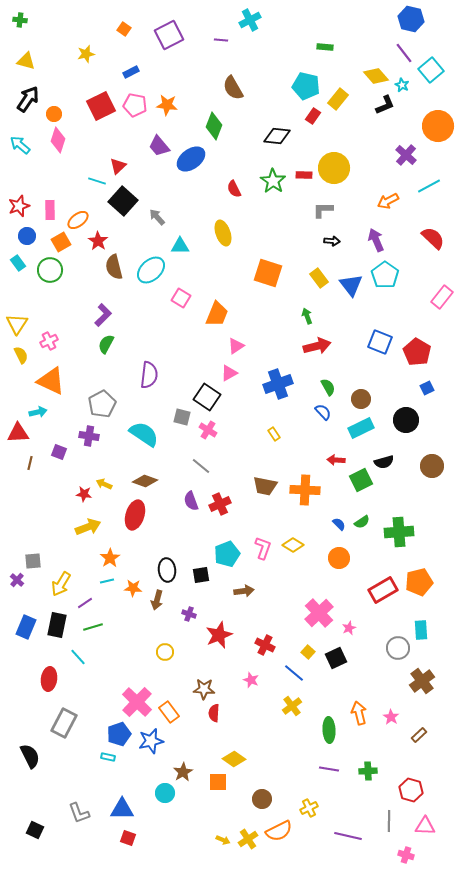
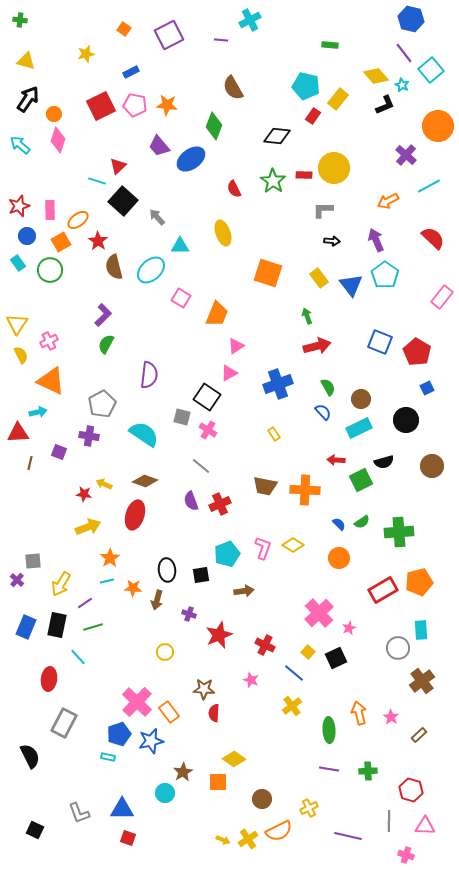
green rectangle at (325, 47): moved 5 px right, 2 px up
cyan rectangle at (361, 428): moved 2 px left
